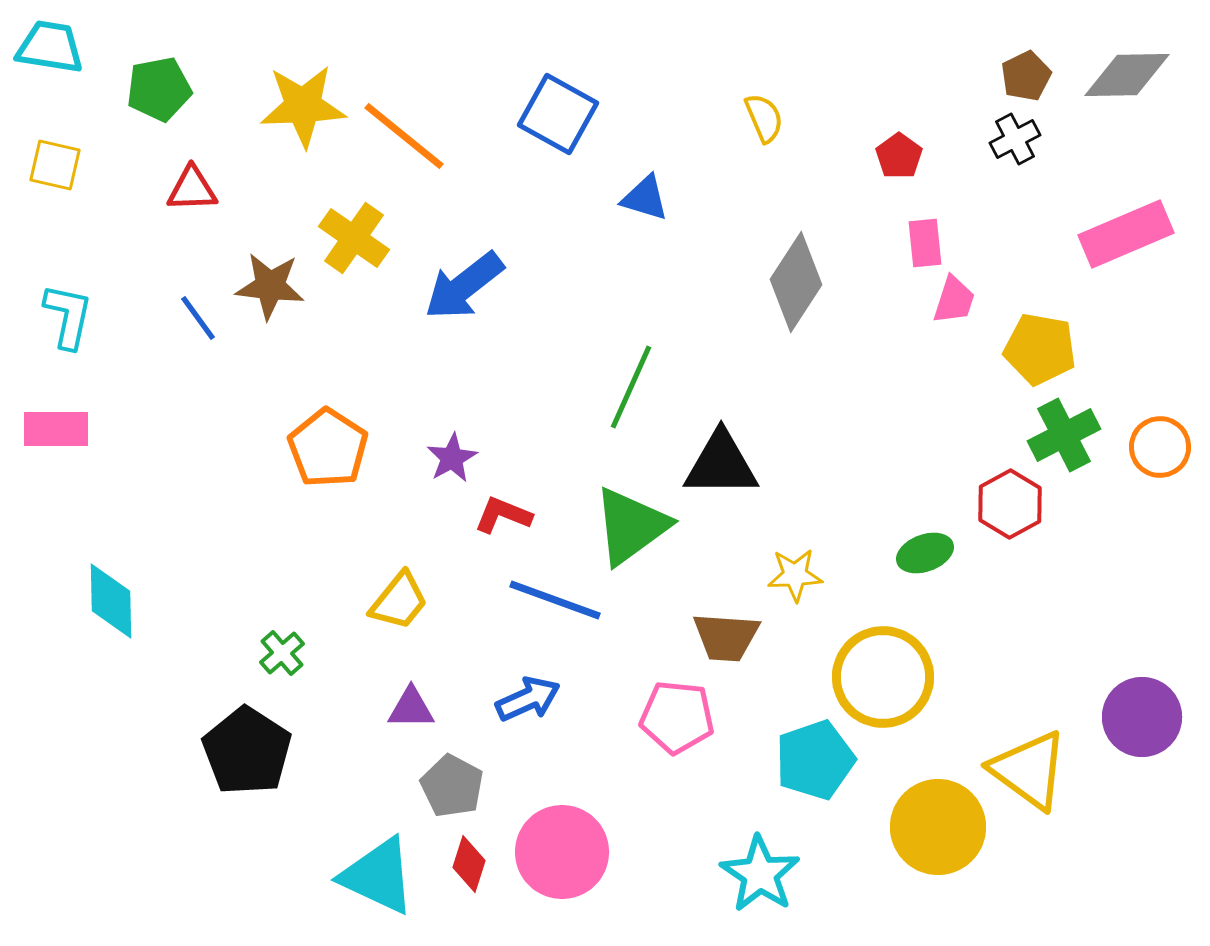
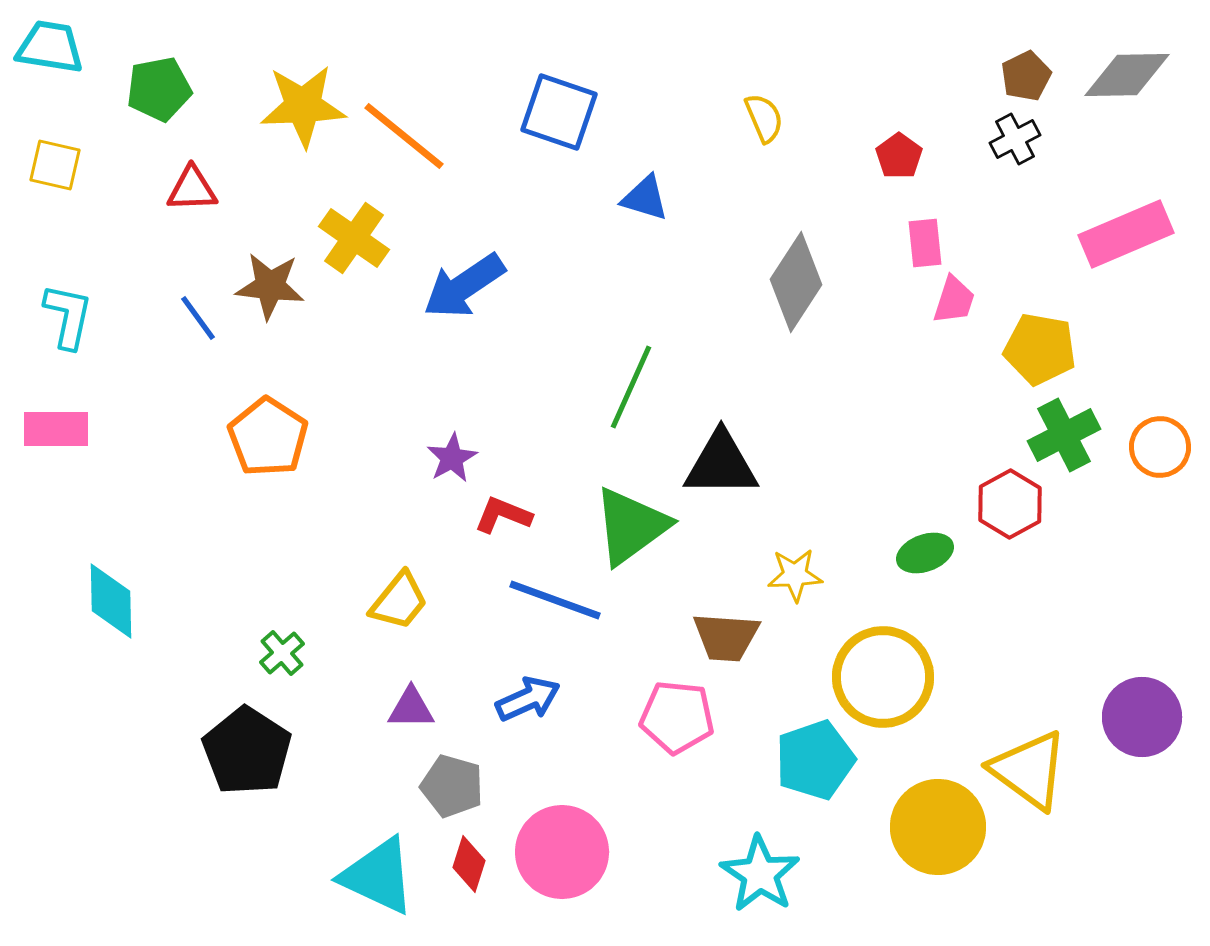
blue square at (558, 114): moved 1 px right, 2 px up; rotated 10 degrees counterclockwise
blue arrow at (464, 286): rotated 4 degrees clockwise
orange pentagon at (328, 448): moved 60 px left, 11 px up
gray pentagon at (452, 786): rotated 12 degrees counterclockwise
